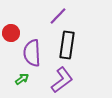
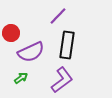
purple semicircle: moved 1 px left, 1 px up; rotated 112 degrees counterclockwise
green arrow: moved 1 px left, 1 px up
